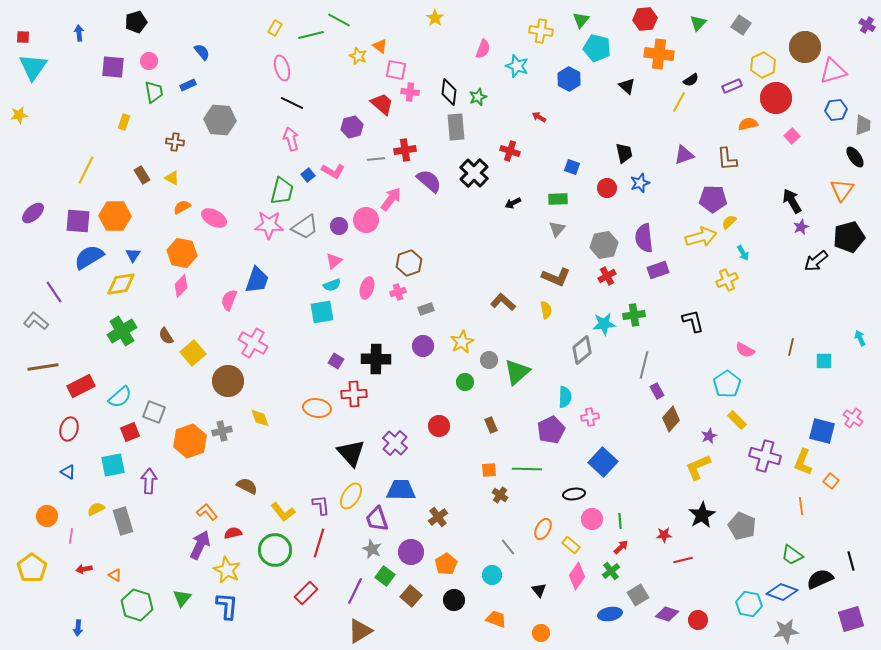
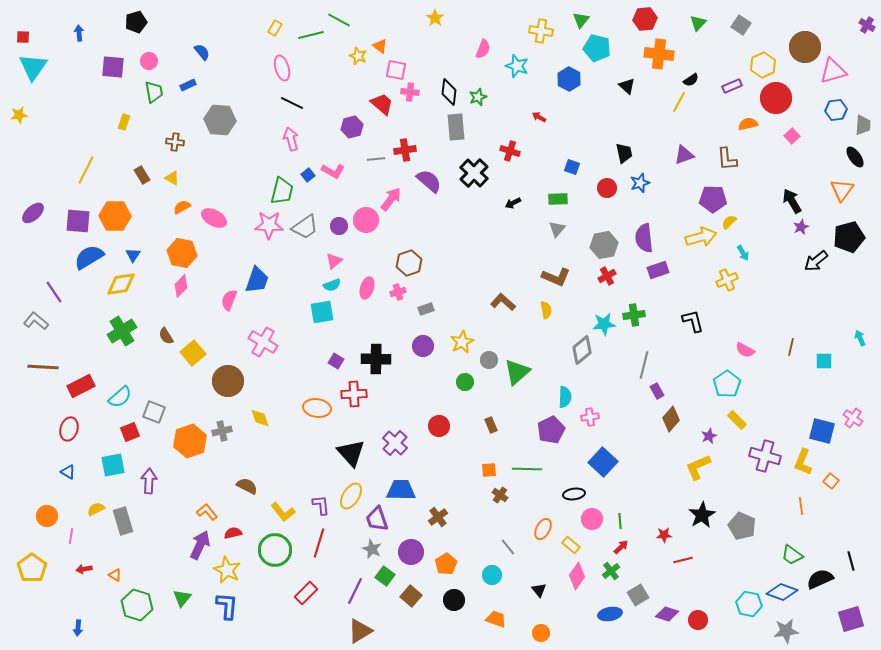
pink cross at (253, 343): moved 10 px right, 1 px up
brown line at (43, 367): rotated 12 degrees clockwise
